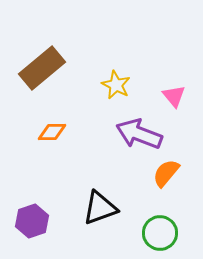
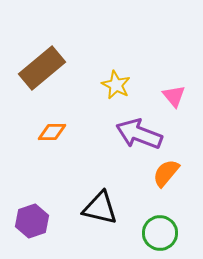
black triangle: rotated 33 degrees clockwise
